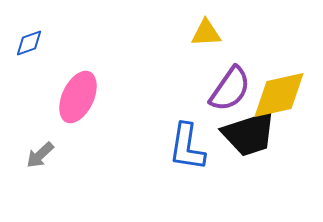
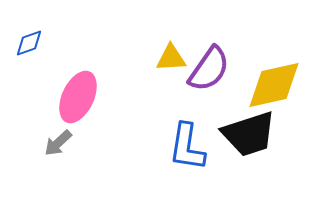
yellow triangle: moved 35 px left, 25 px down
purple semicircle: moved 21 px left, 20 px up
yellow diamond: moved 5 px left, 10 px up
gray arrow: moved 18 px right, 12 px up
